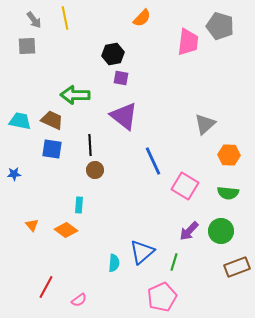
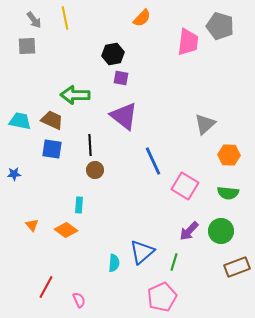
pink semicircle: rotated 77 degrees counterclockwise
